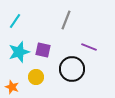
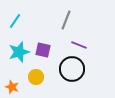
purple line: moved 10 px left, 2 px up
